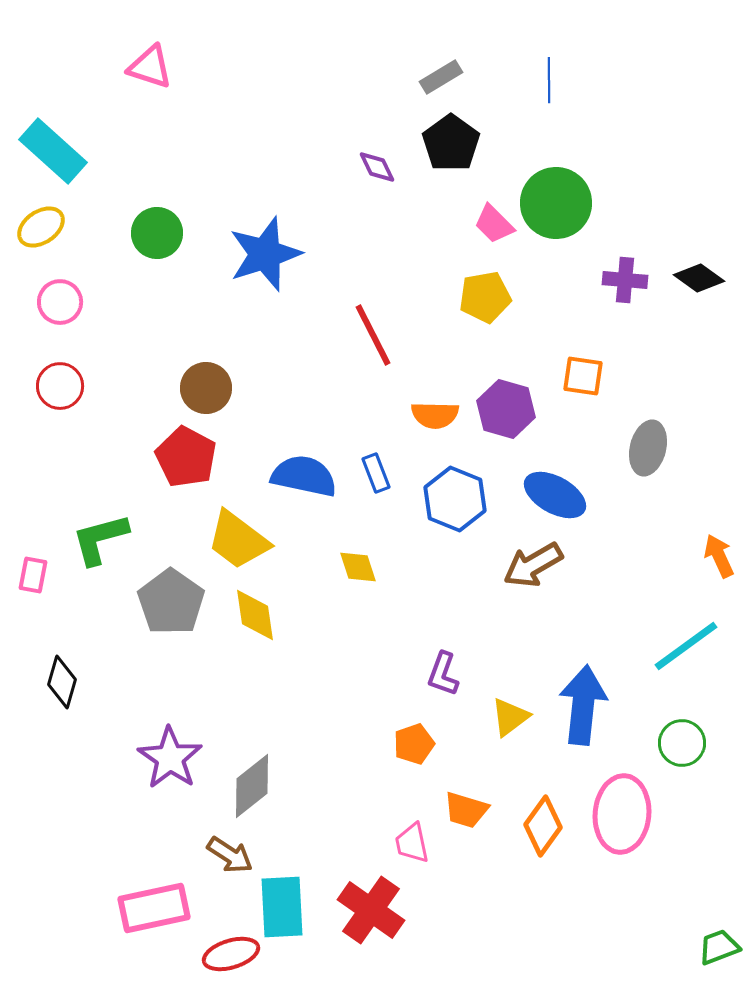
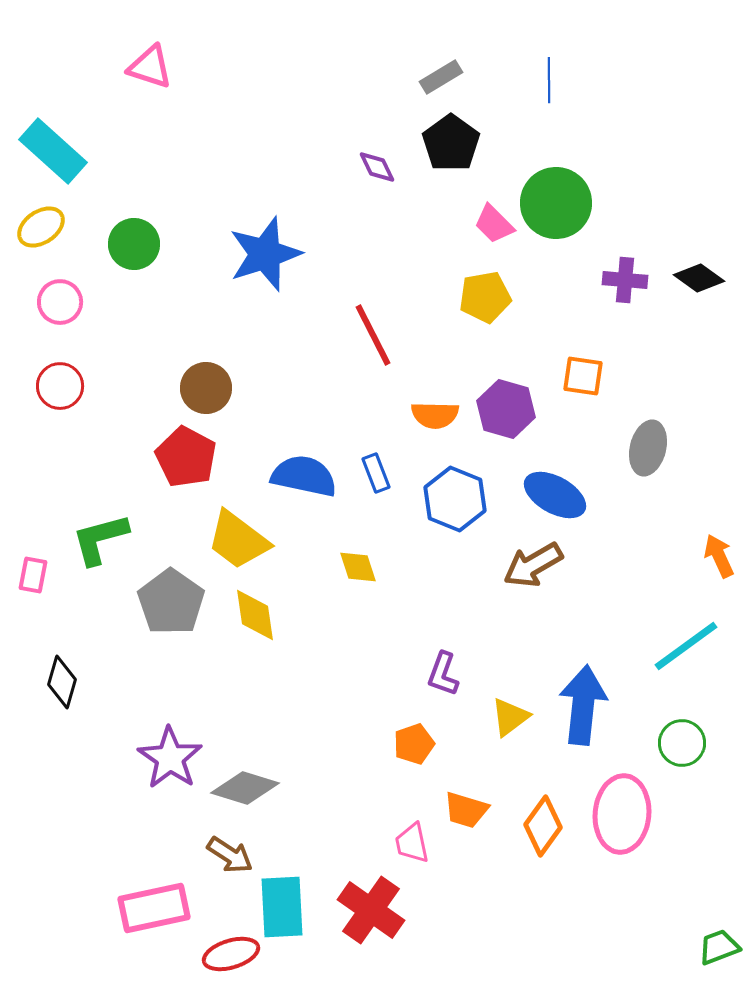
green circle at (157, 233): moved 23 px left, 11 px down
gray diamond at (252, 786): moved 7 px left, 2 px down; rotated 56 degrees clockwise
